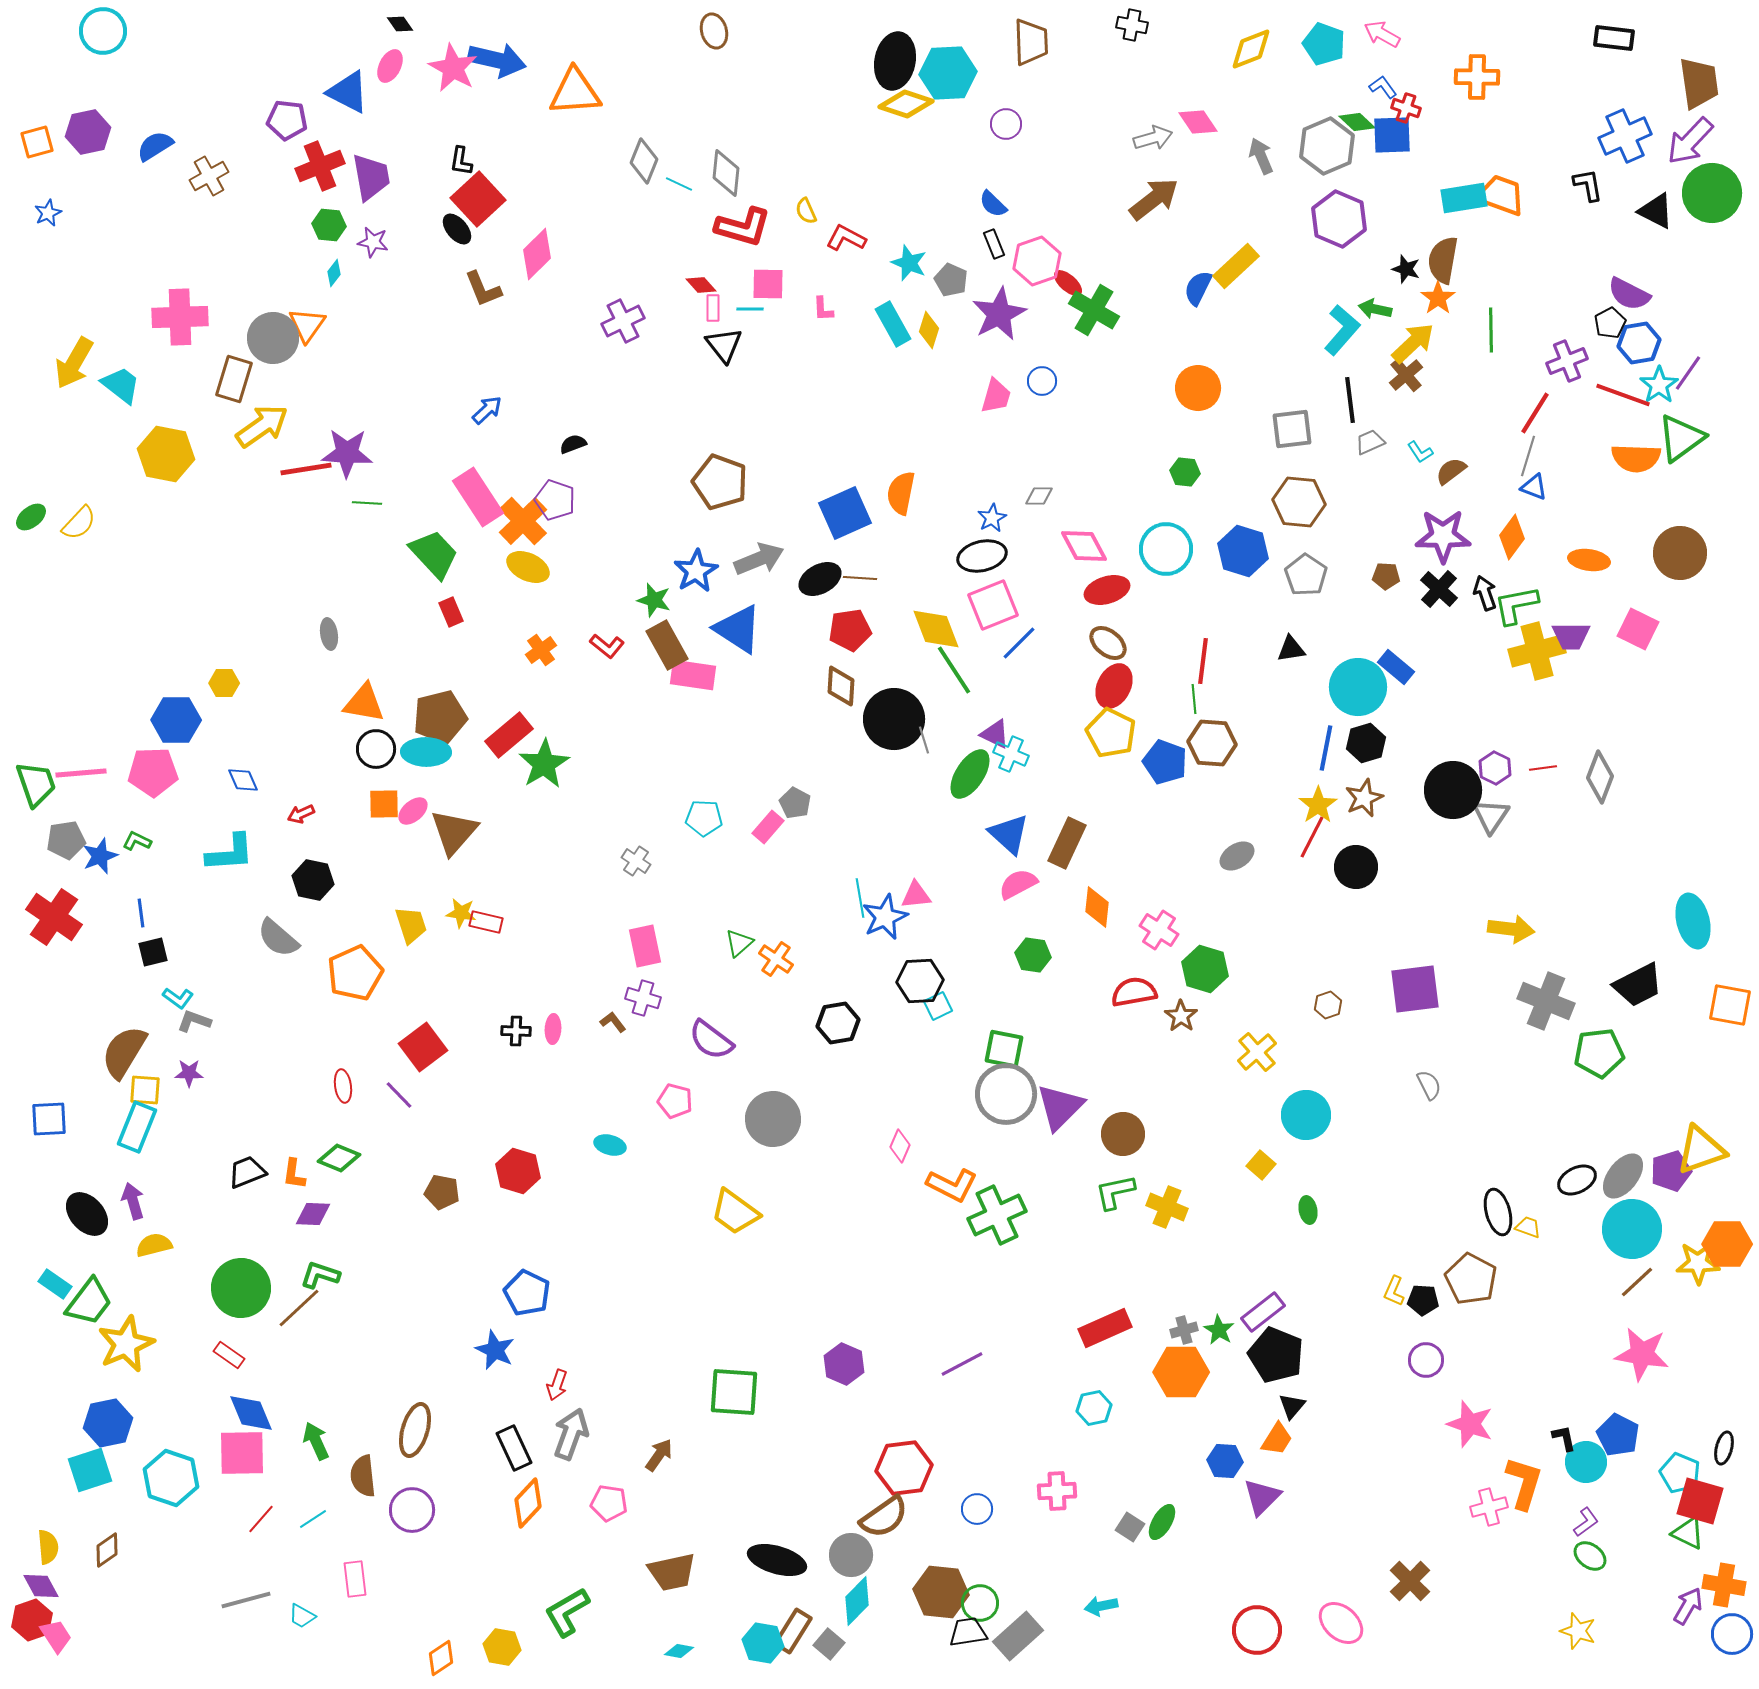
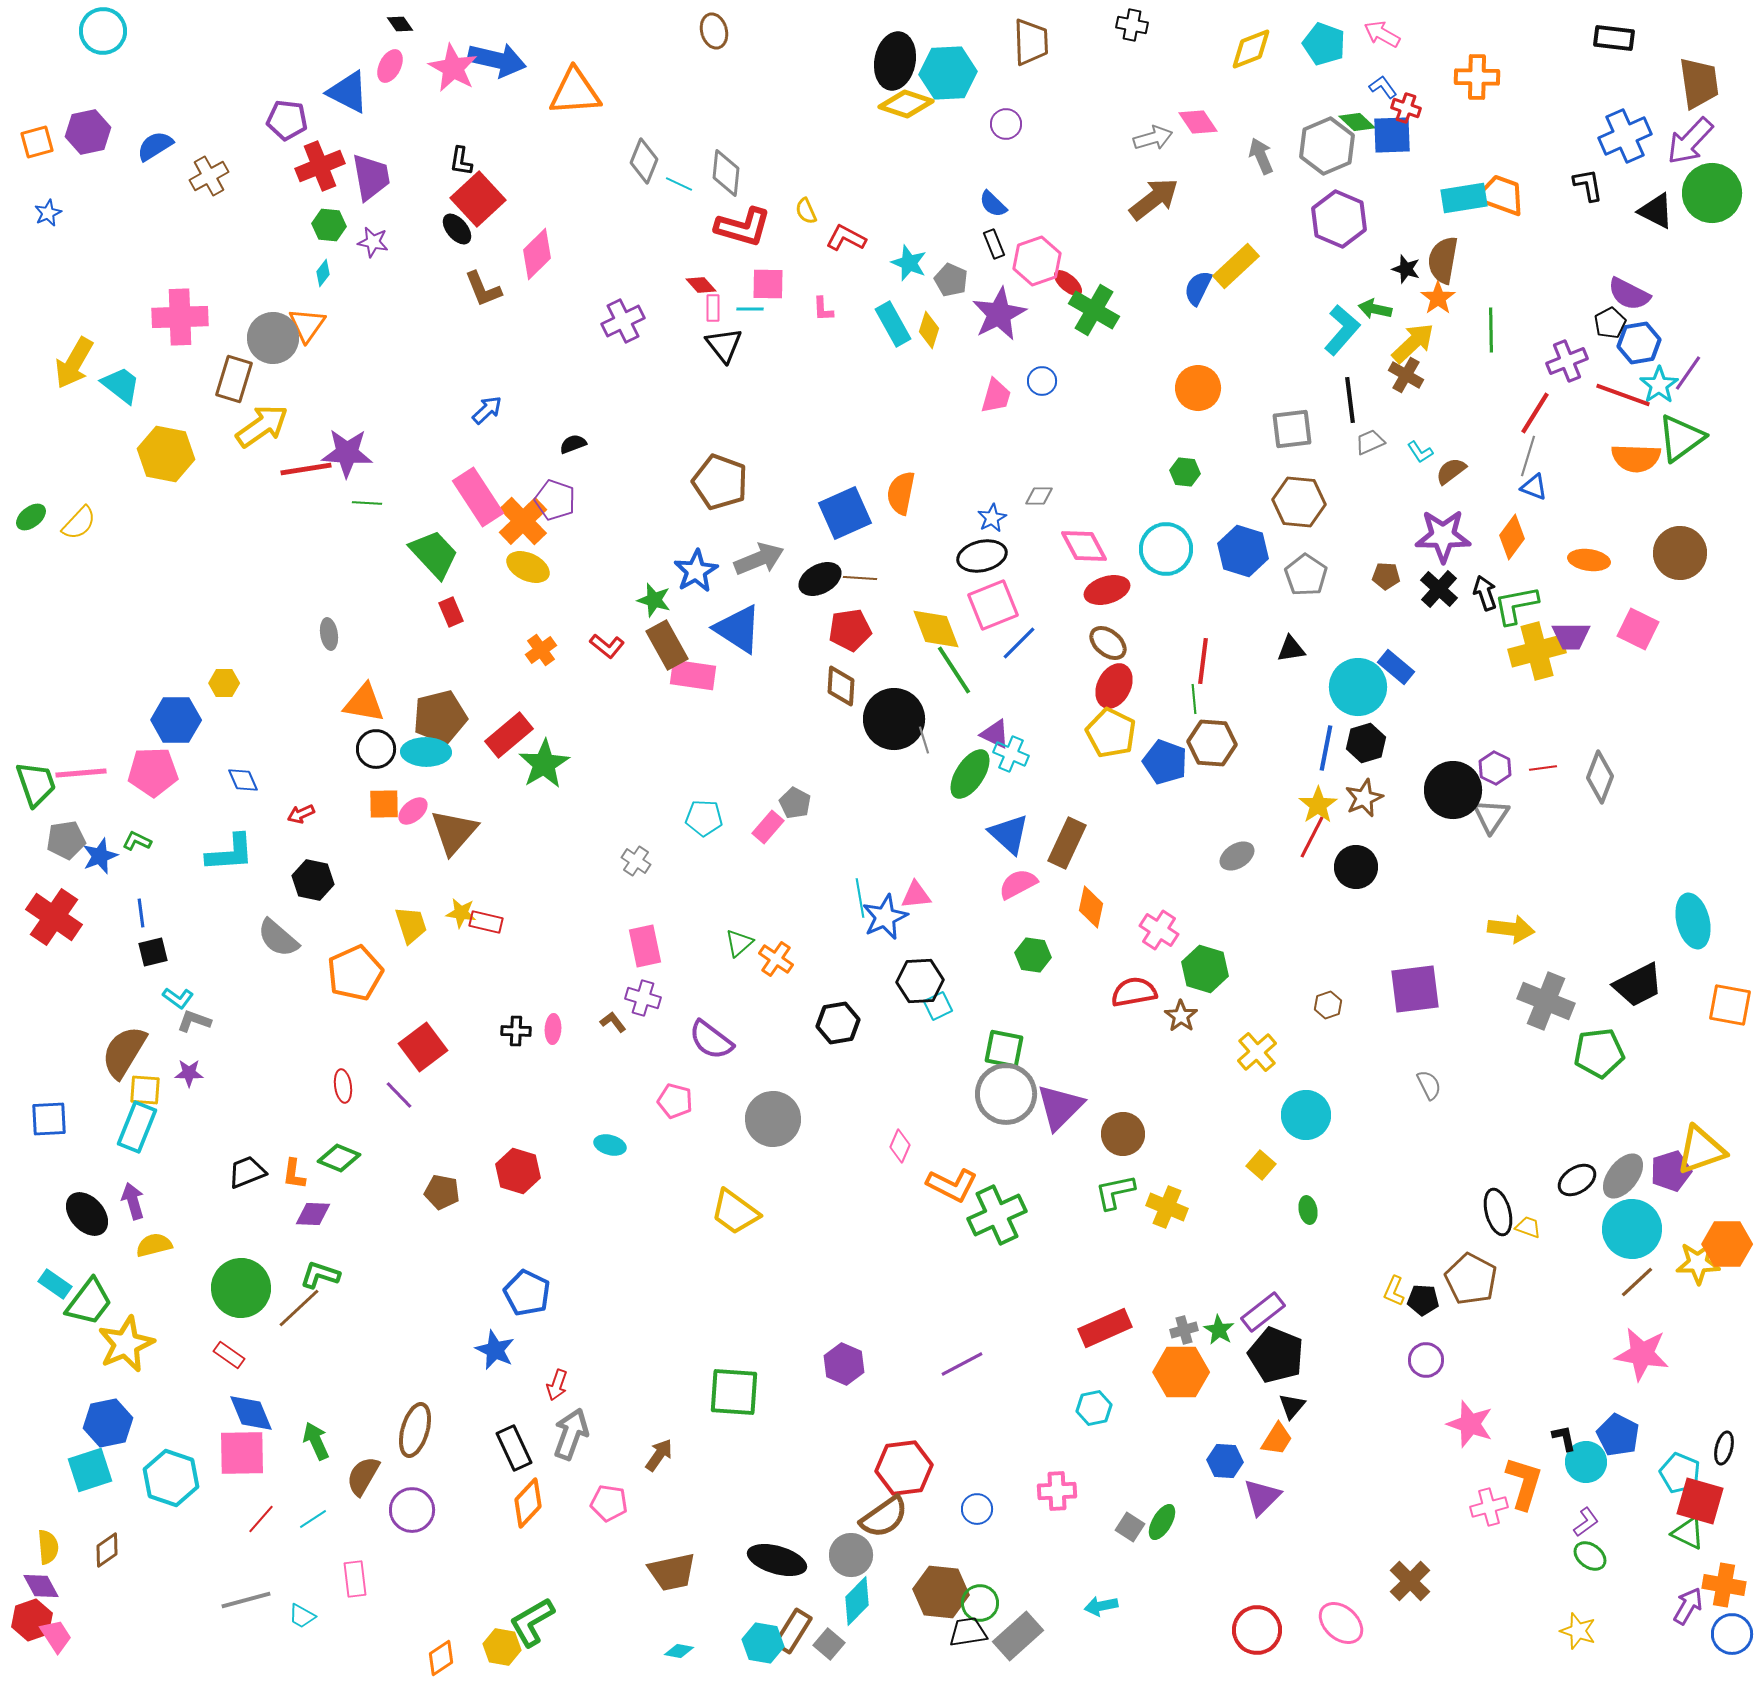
cyan diamond at (334, 273): moved 11 px left
brown cross at (1406, 375): rotated 20 degrees counterclockwise
orange diamond at (1097, 907): moved 6 px left; rotated 6 degrees clockwise
black ellipse at (1577, 1180): rotated 6 degrees counterclockwise
brown semicircle at (363, 1476): rotated 36 degrees clockwise
green L-shape at (567, 1612): moved 35 px left, 10 px down
